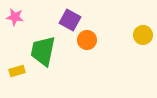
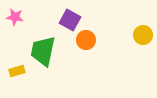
orange circle: moved 1 px left
